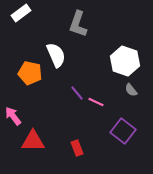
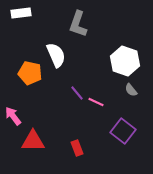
white rectangle: rotated 30 degrees clockwise
